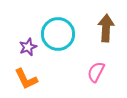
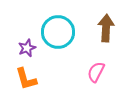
cyan circle: moved 2 px up
purple star: moved 1 px left, 1 px down
orange L-shape: rotated 10 degrees clockwise
